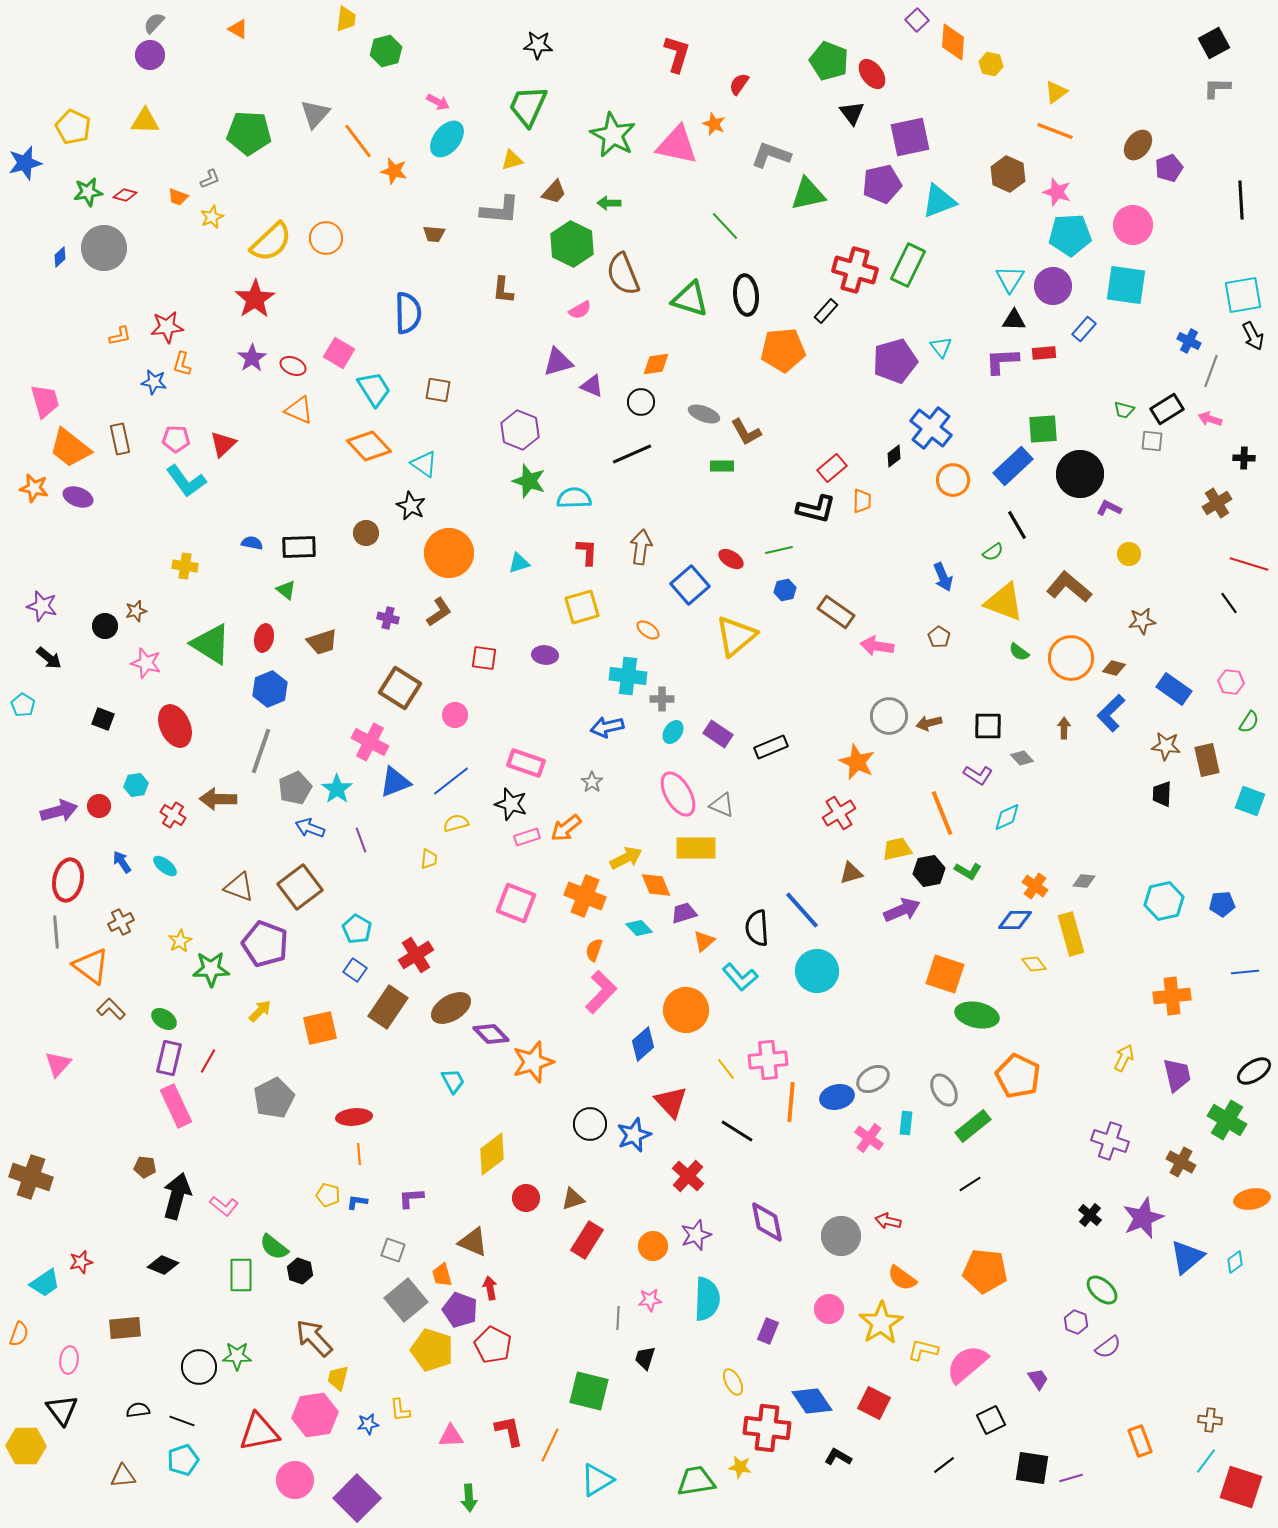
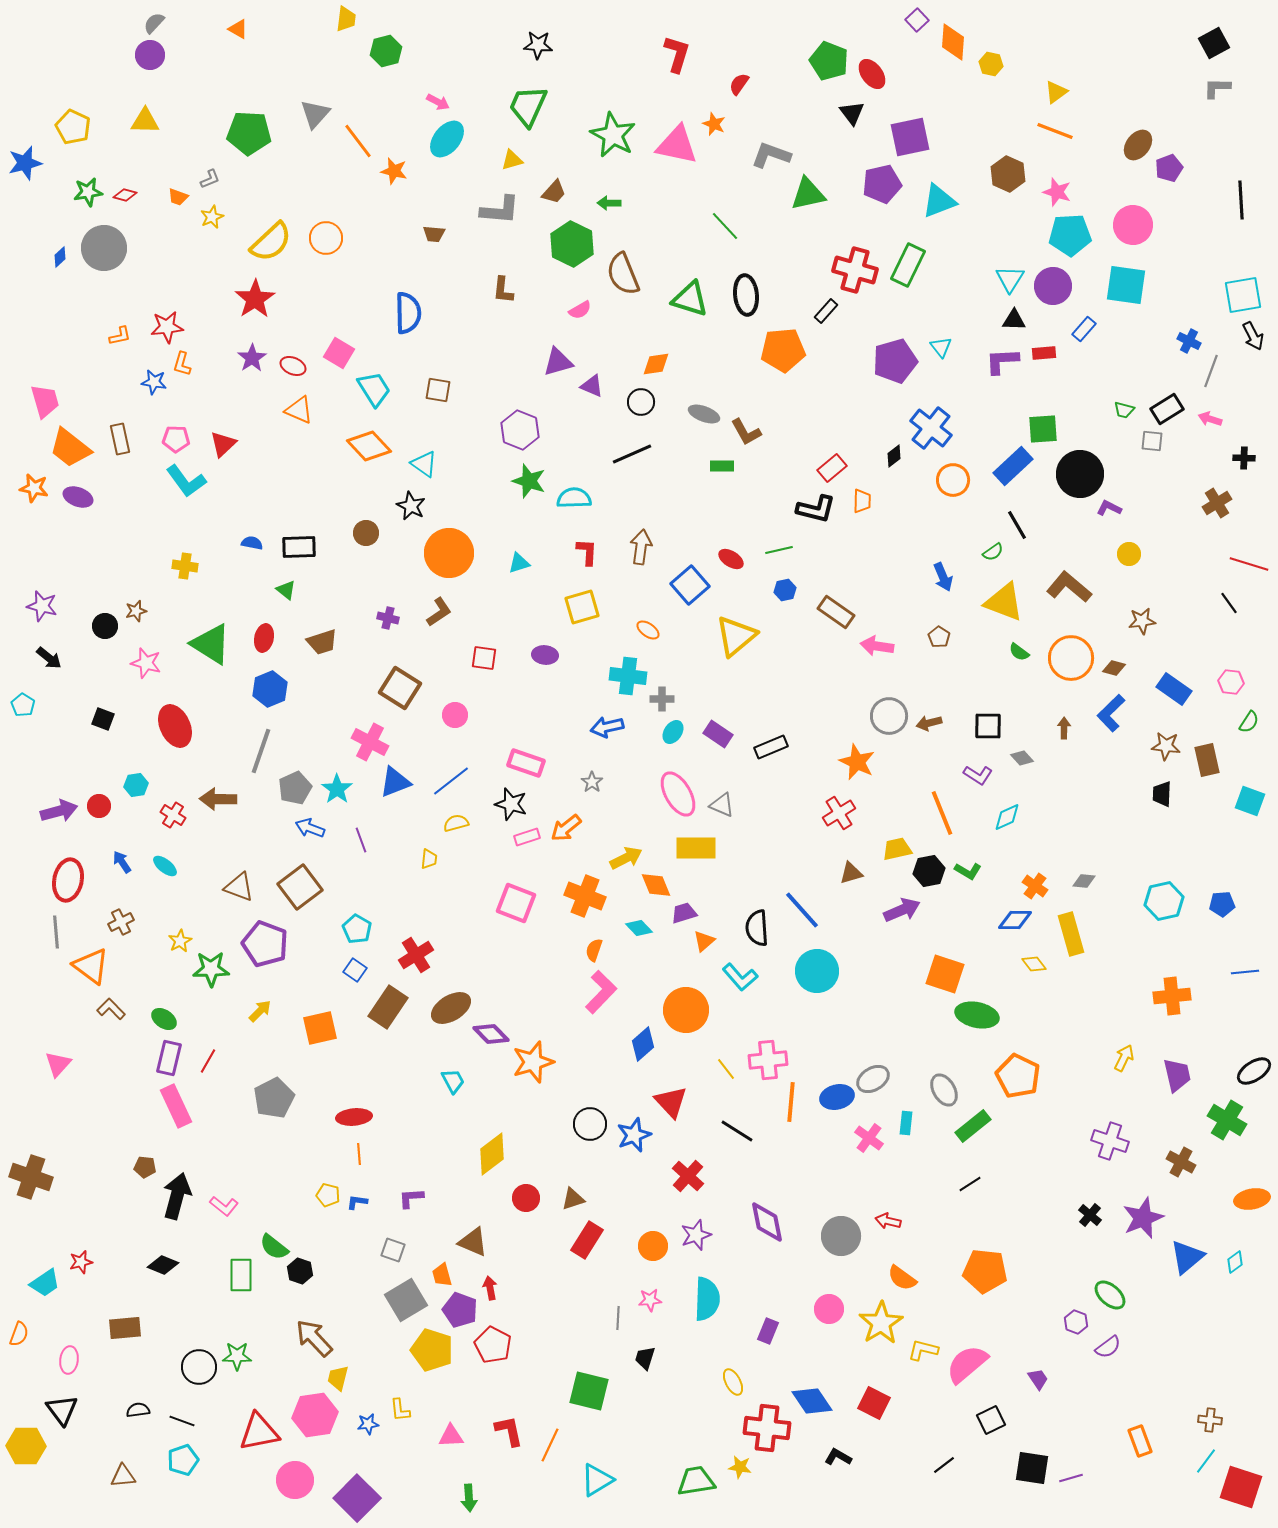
green ellipse at (1102, 1290): moved 8 px right, 5 px down
gray square at (406, 1300): rotated 9 degrees clockwise
